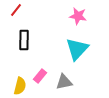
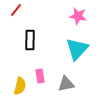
black rectangle: moved 6 px right
pink rectangle: rotated 48 degrees counterclockwise
gray triangle: moved 2 px right, 2 px down
